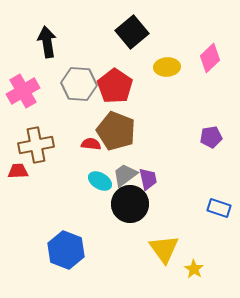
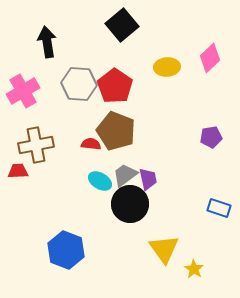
black square: moved 10 px left, 7 px up
